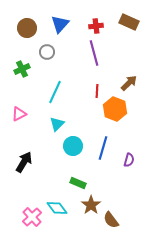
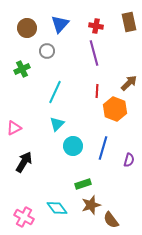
brown rectangle: rotated 54 degrees clockwise
red cross: rotated 16 degrees clockwise
gray circle: moved 1 px up
pink triangle: moved 5 px left, 14 px down
green rectangle: moved 5 px right, 1 px down; rotated 42 degrees counterclockwise
brown star: rotated 18 degrees clockwise
pink cross: moved 8 px left; rotated 18 degrees counterclockwise
